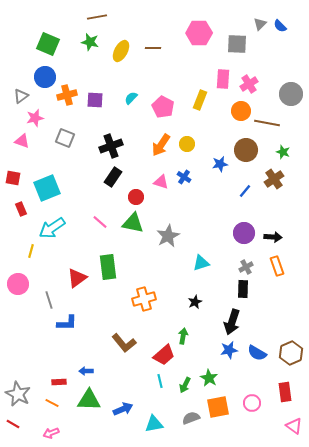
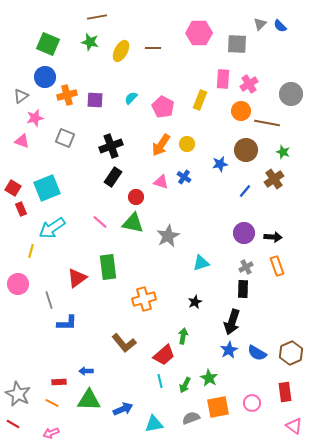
red square at (13, 178): moved 10 px down; rotated 21 degrees clockwise
blue star at (229, 350): rotated 18 degrees counterclockwise
